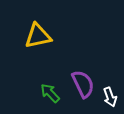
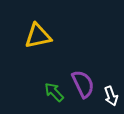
green arrow: moved 4 px right, 1 px up
white arrow: moved 1 px right, 1 px up
